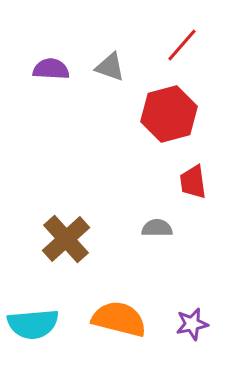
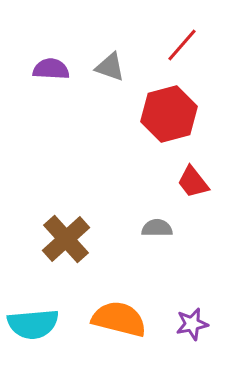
red trapezoid: rotated 30 degrees counterclockwise
